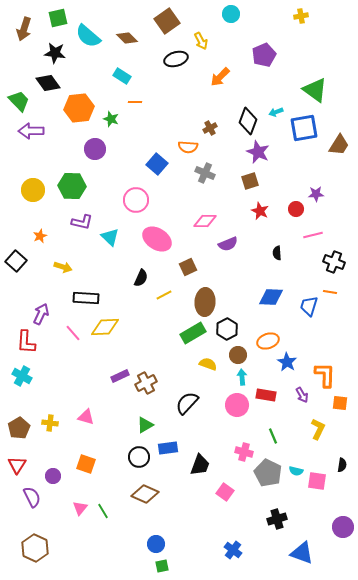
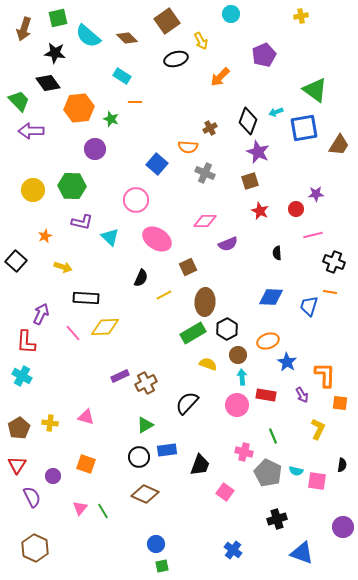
orange star at (40, 236): moved 5 px right
blue rectangle at (168, 448): moved 1 px left, 2 px down
